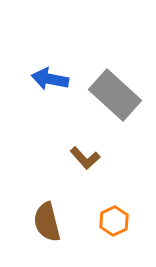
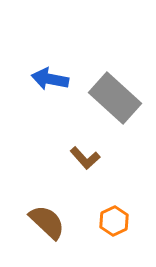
gray rectangle: moved 3 px down
brown semicircle: rotated 147 degrees clockwise
